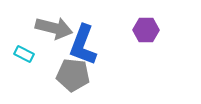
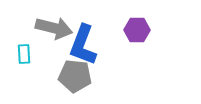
purple hexagon: moved 9 px left
cyan rectangle: rotated 60 degrees clockwise
gray pentagon: moved 2 px right, 1 px down
